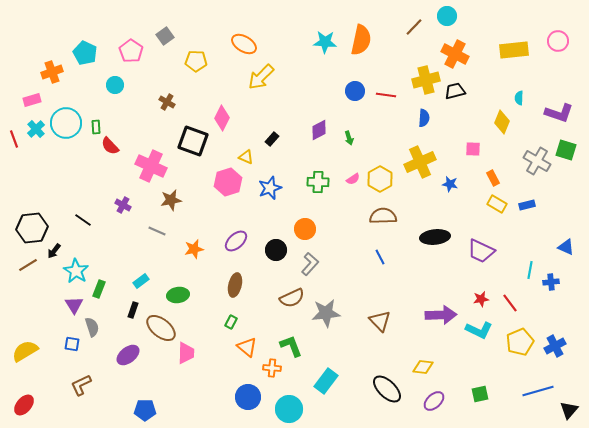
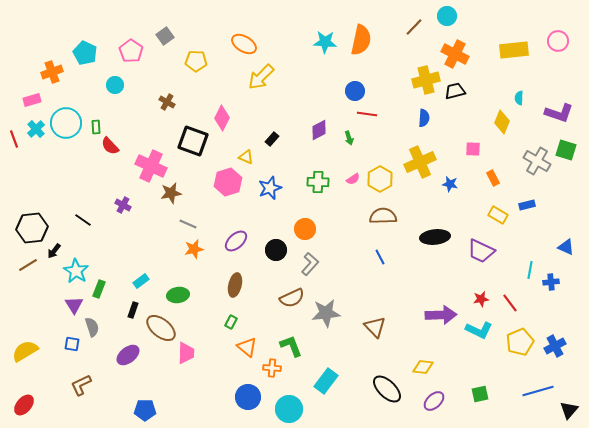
red line at (386, 95): moved 19 px left, 19 px down
brown star at (171, 200): moved 7 px up
yellow rectangle at (497, 204): moved 1 px right, 11 px down
gray line at (157, 231): moved 31 px right, 7 px up
brown triangle at (380, 321): moved 5 px left, 6 px down
